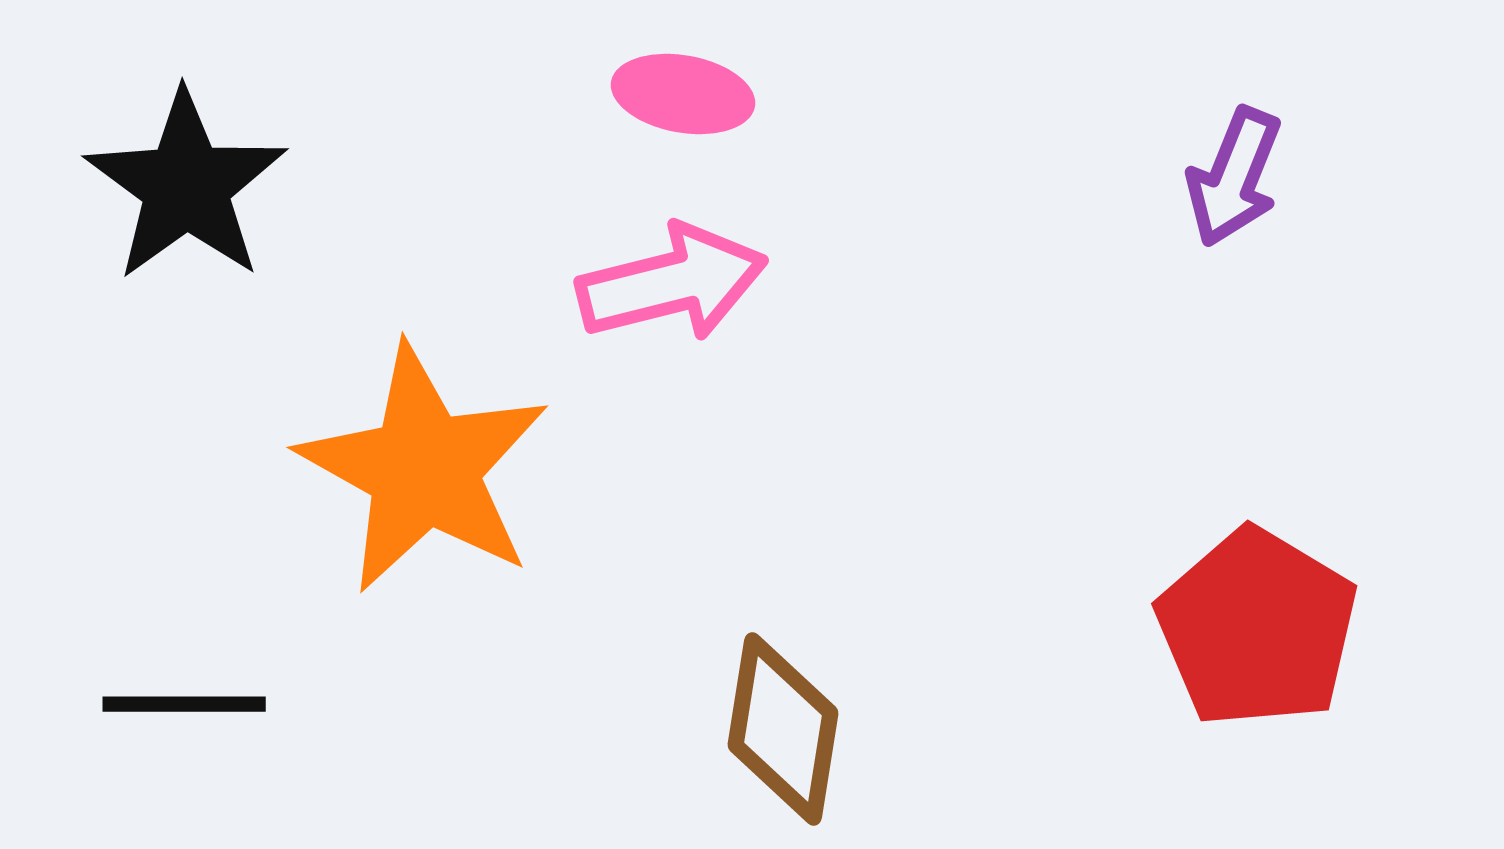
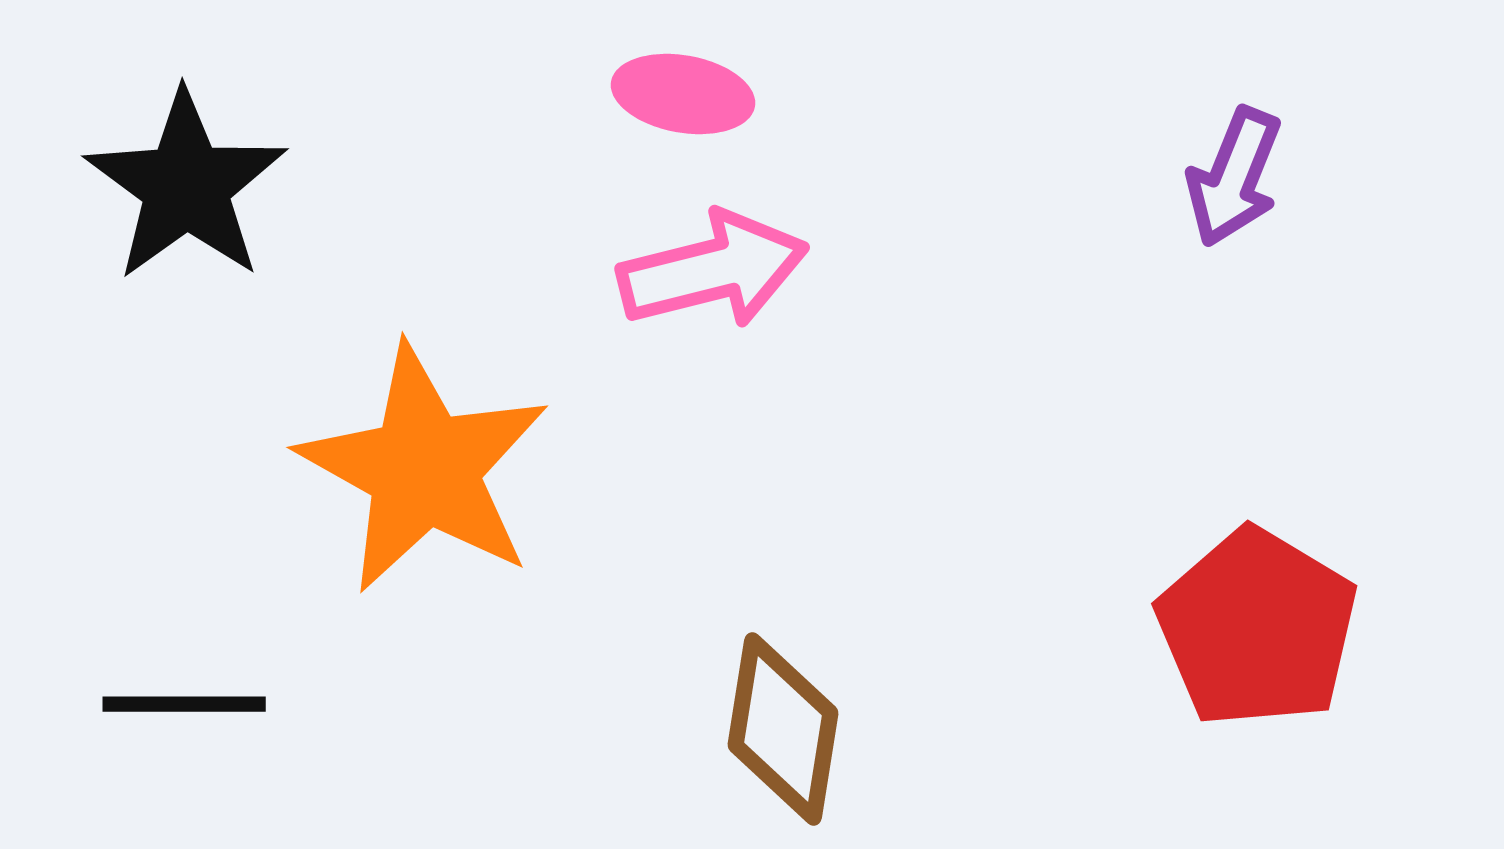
pink arrow: moved 41 px right, 13 px up
